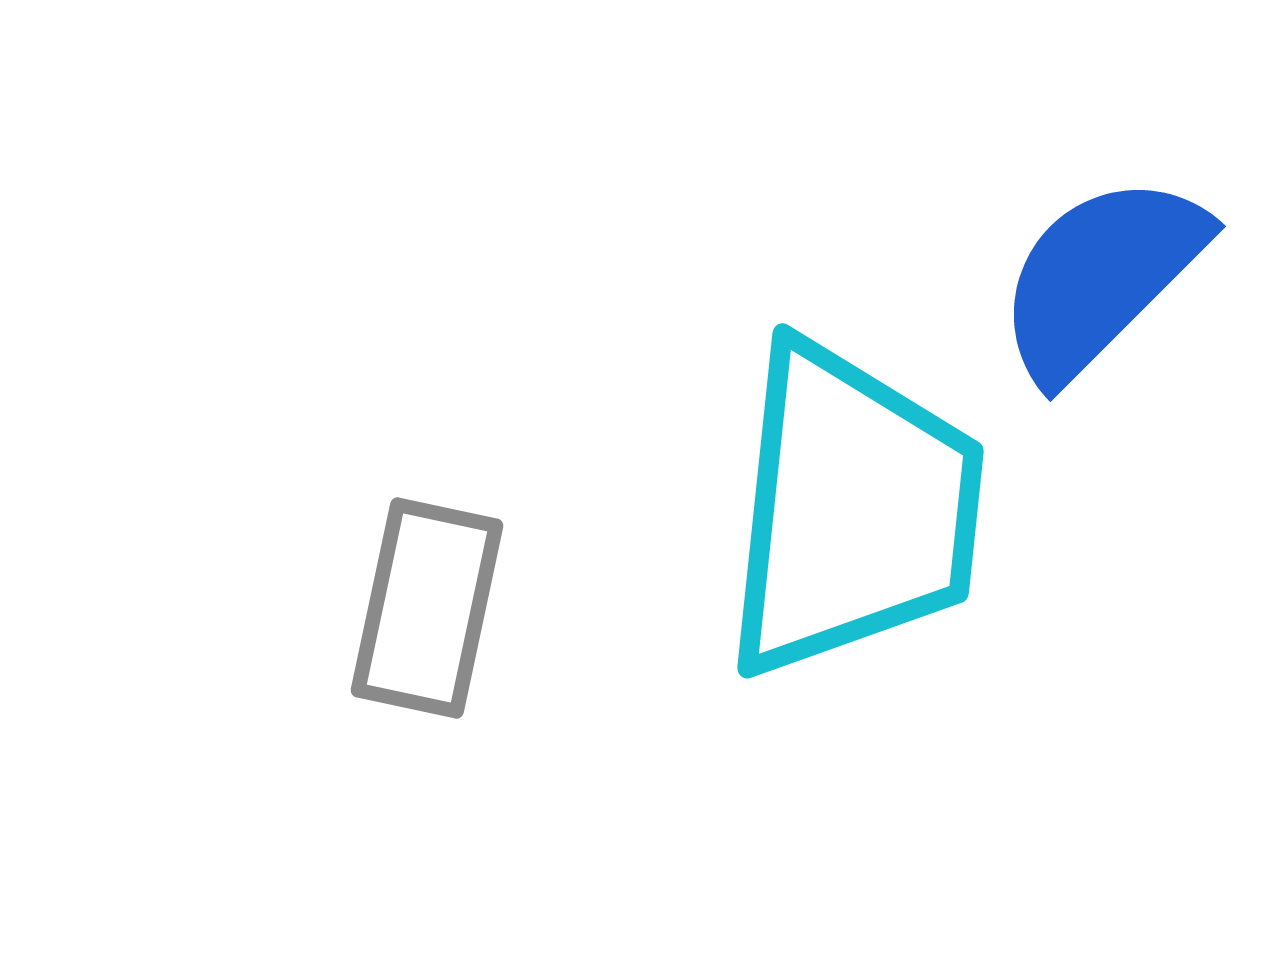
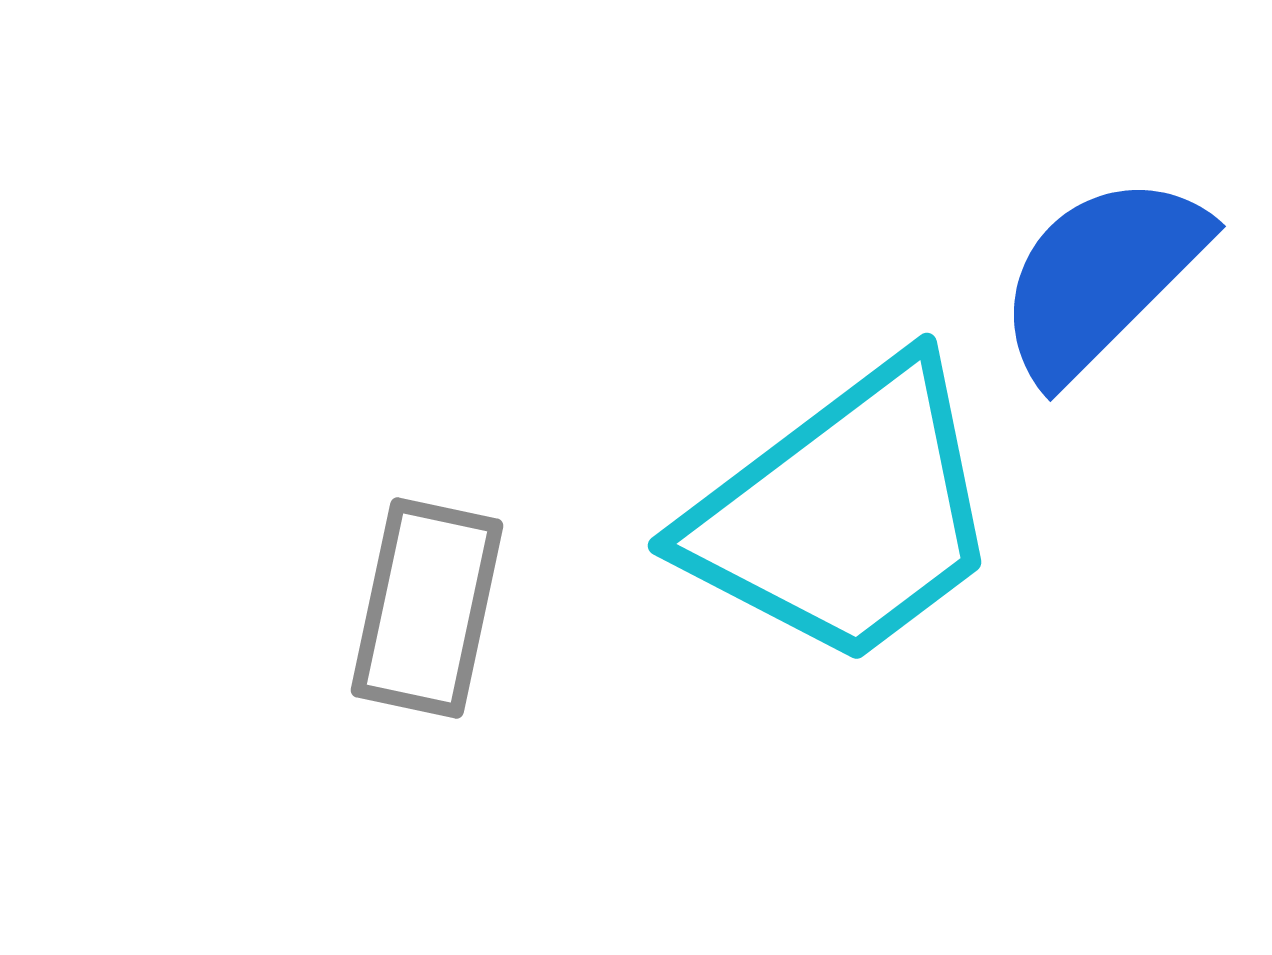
cyan trapezoid: moved 7 px left, 4 px down; rotated 47 degrees clockwise
